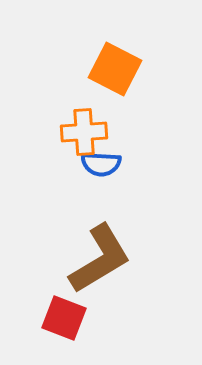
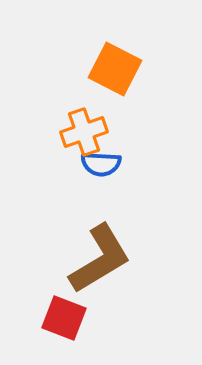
orange cross: rotated 15 degrees counterclockwise
